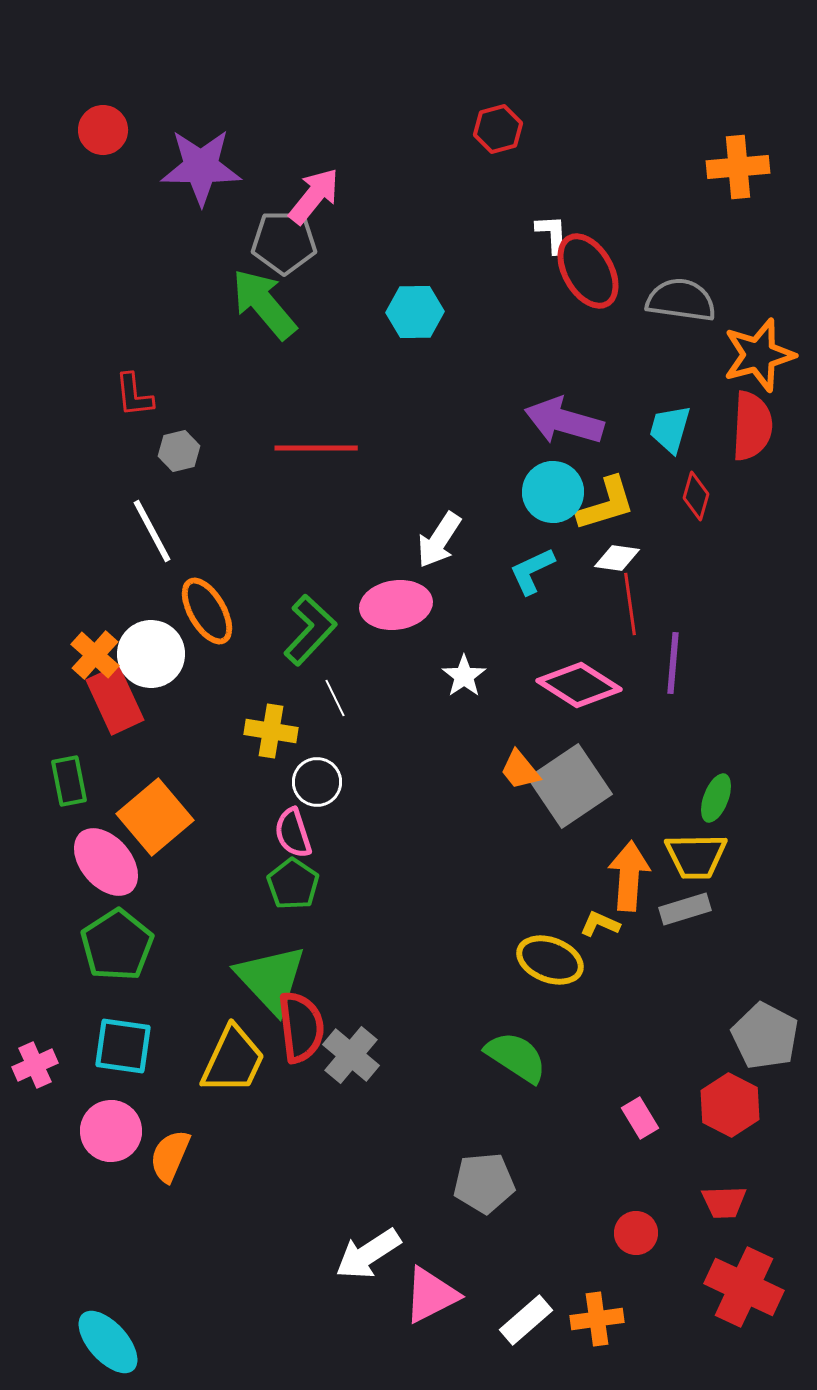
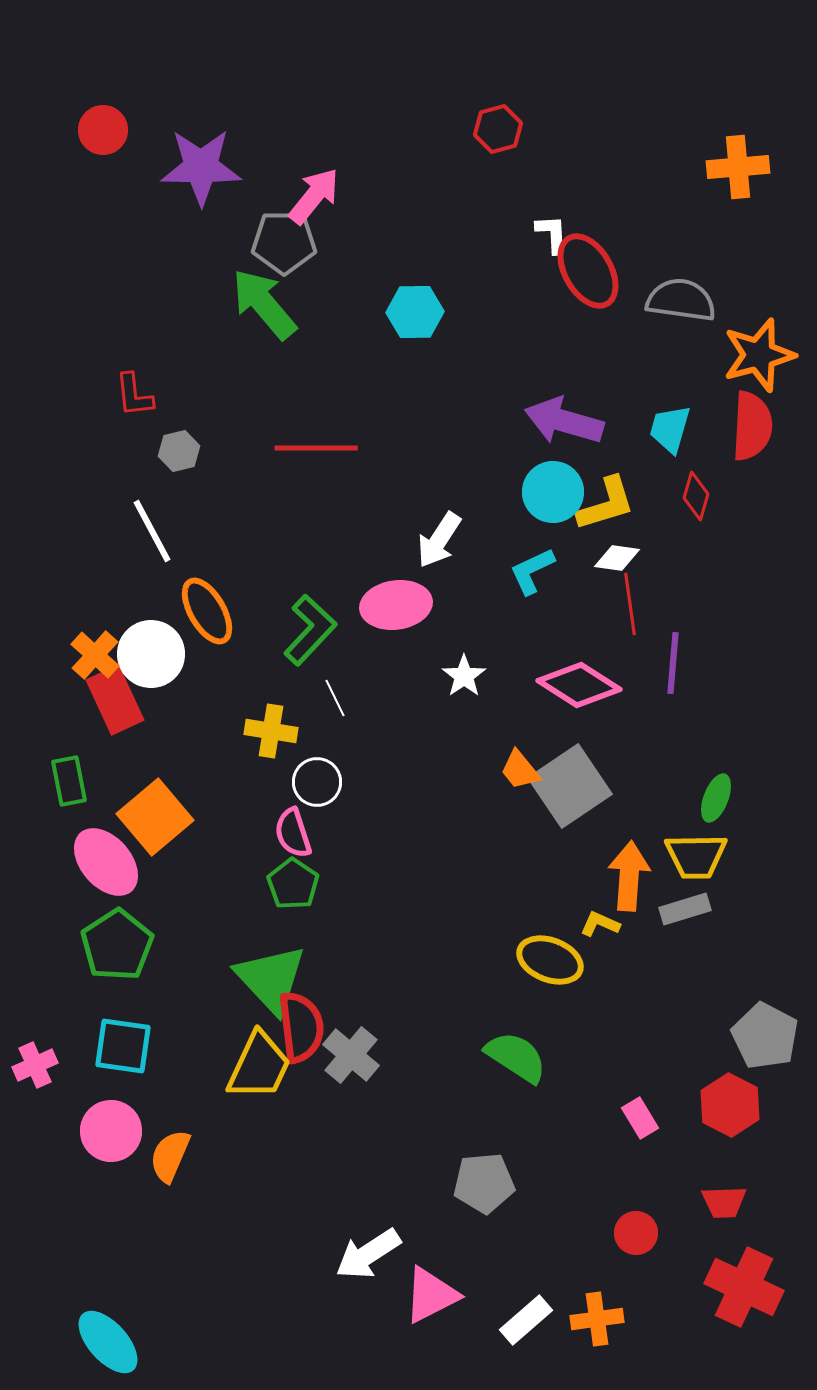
yellow trapezoid at (233, 1060): moved 26 px right, 6 px down
